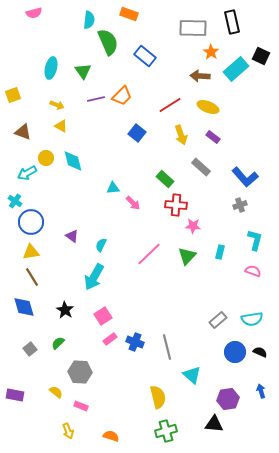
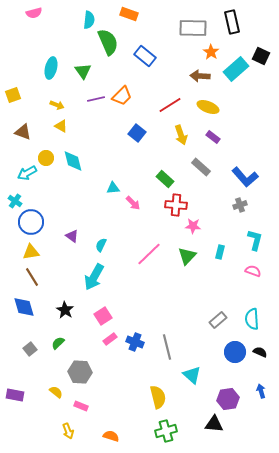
cyan semicircle at (252, 319): rotated 95 degrees clockwise
